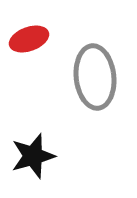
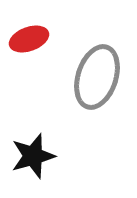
gray ellipse: moved 2 px right; rotated 24 degrees clockwise
